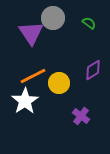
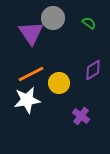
orange line: moved 2 px left, 2 px up
white star: moved 2 px right, 1 px up; rotated 24 degrees clockwise
